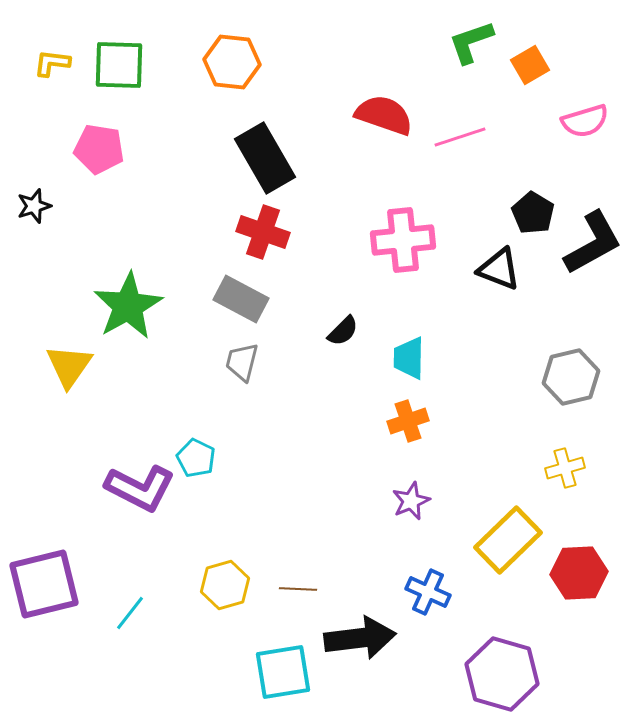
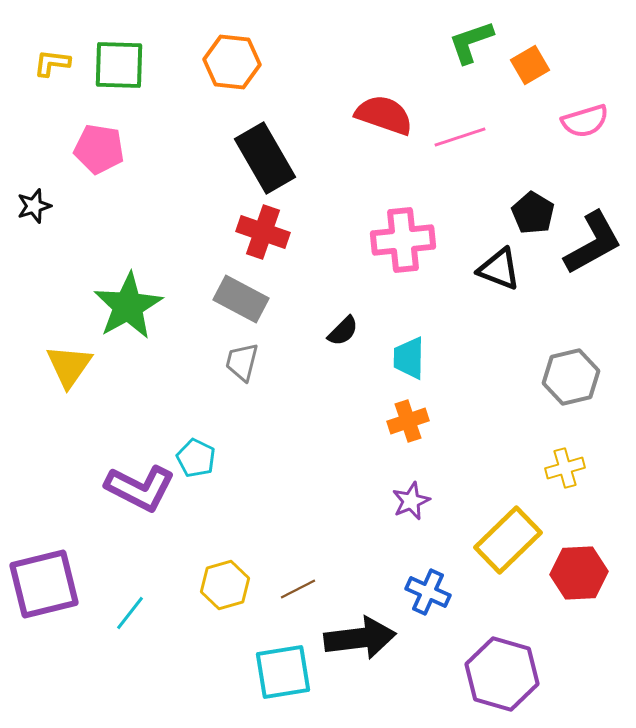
brown line: rotated 30 degrees counterclockwise
